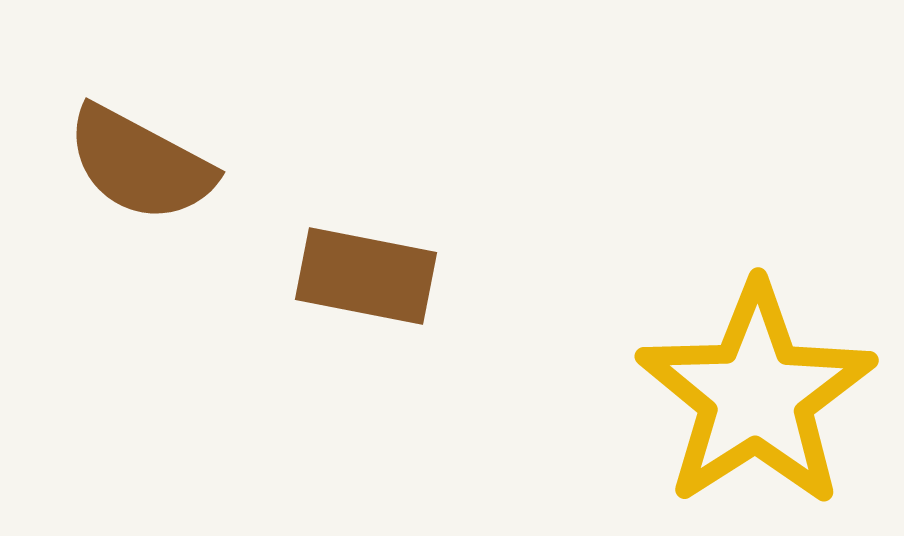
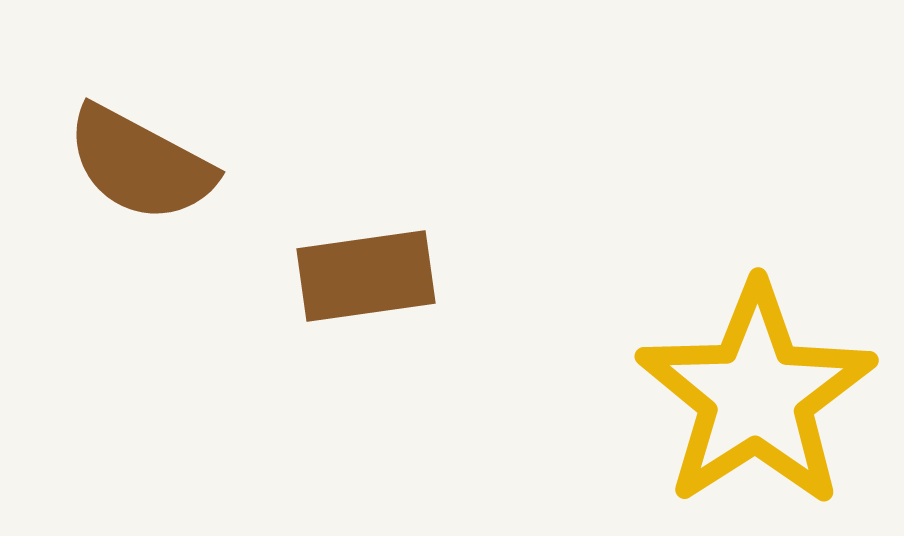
brown rectangle: rotated 19 degrees counterclockwise
